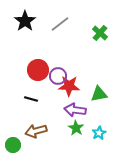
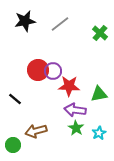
black star: rotated 25 degrees clockwise
purple circle: moved 5 px left, 5 px up
black line: moved 16 px left; rotated 24 degrees clockwise
